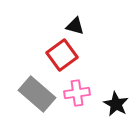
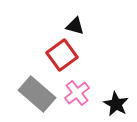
pink cross: rotated 30 degrees counterclockwise
